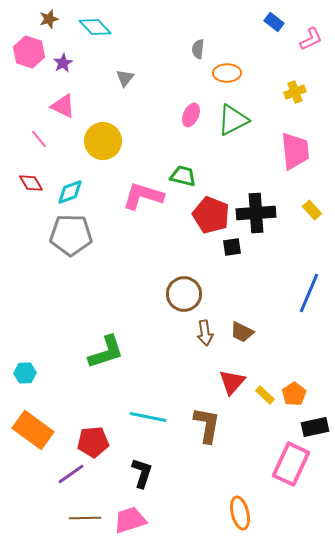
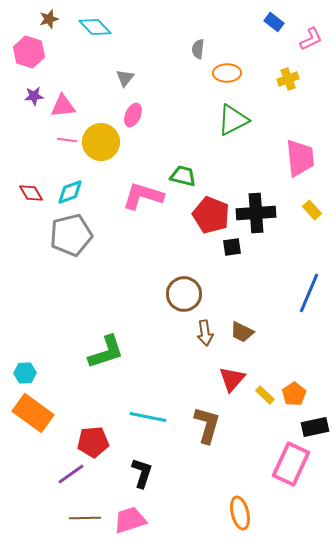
purple star at (63, 63): moved 29 px left, 33 px down; rotated 24 degrees clockwise
yellow cross at (295, 92): moved 7 px left, 13 px up
pink triangle at (63, 106): rotated 32 degrees counterclockwise
pink ellipse at (191, 115): moved 58 px left
pink line at (39, 139): moved 28 px right, 1 px down; rotated 42 degrees counterclockwise
yellow circle at (103, 141): moved 2 px left, 1 px down
pink trapezoid at (295, 151): moved 5 px right, 7 px down
red diamond at (31, 183): moved 10 px down
gray pentagon at (71, 235): rotated 15 degrees counterclockwise
red triangle at (232, 382): moved 3 px up
brown L-shape at (207, 425): rotated 6 degrees clockwise
orange rectangle at (33, 430): moved 17 px up
